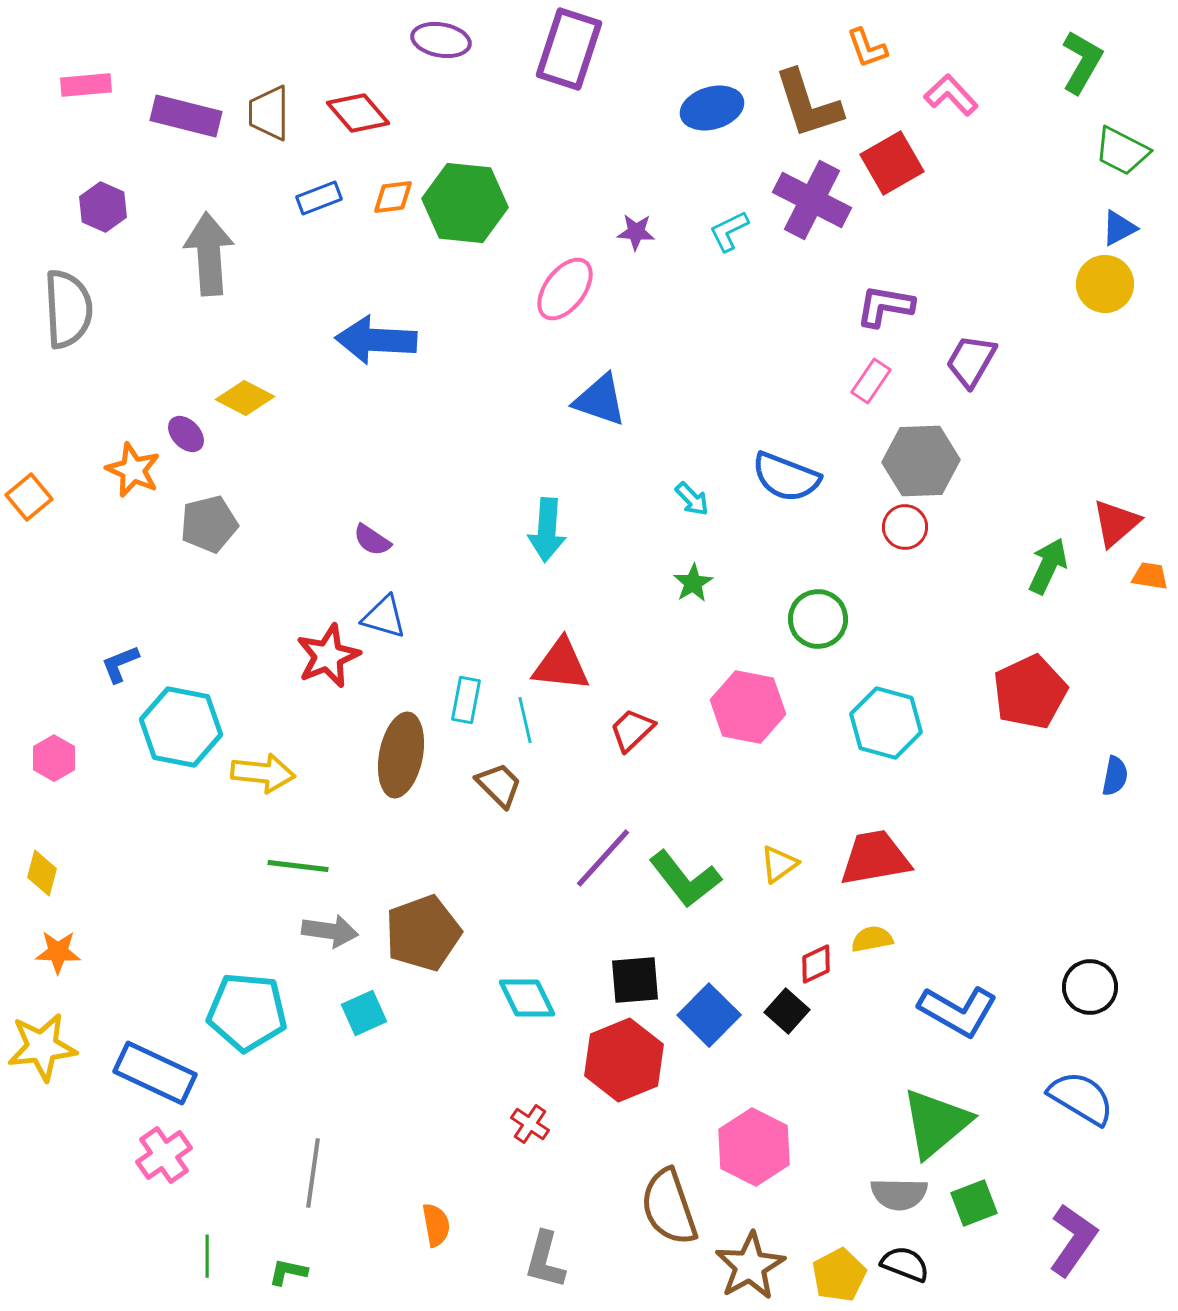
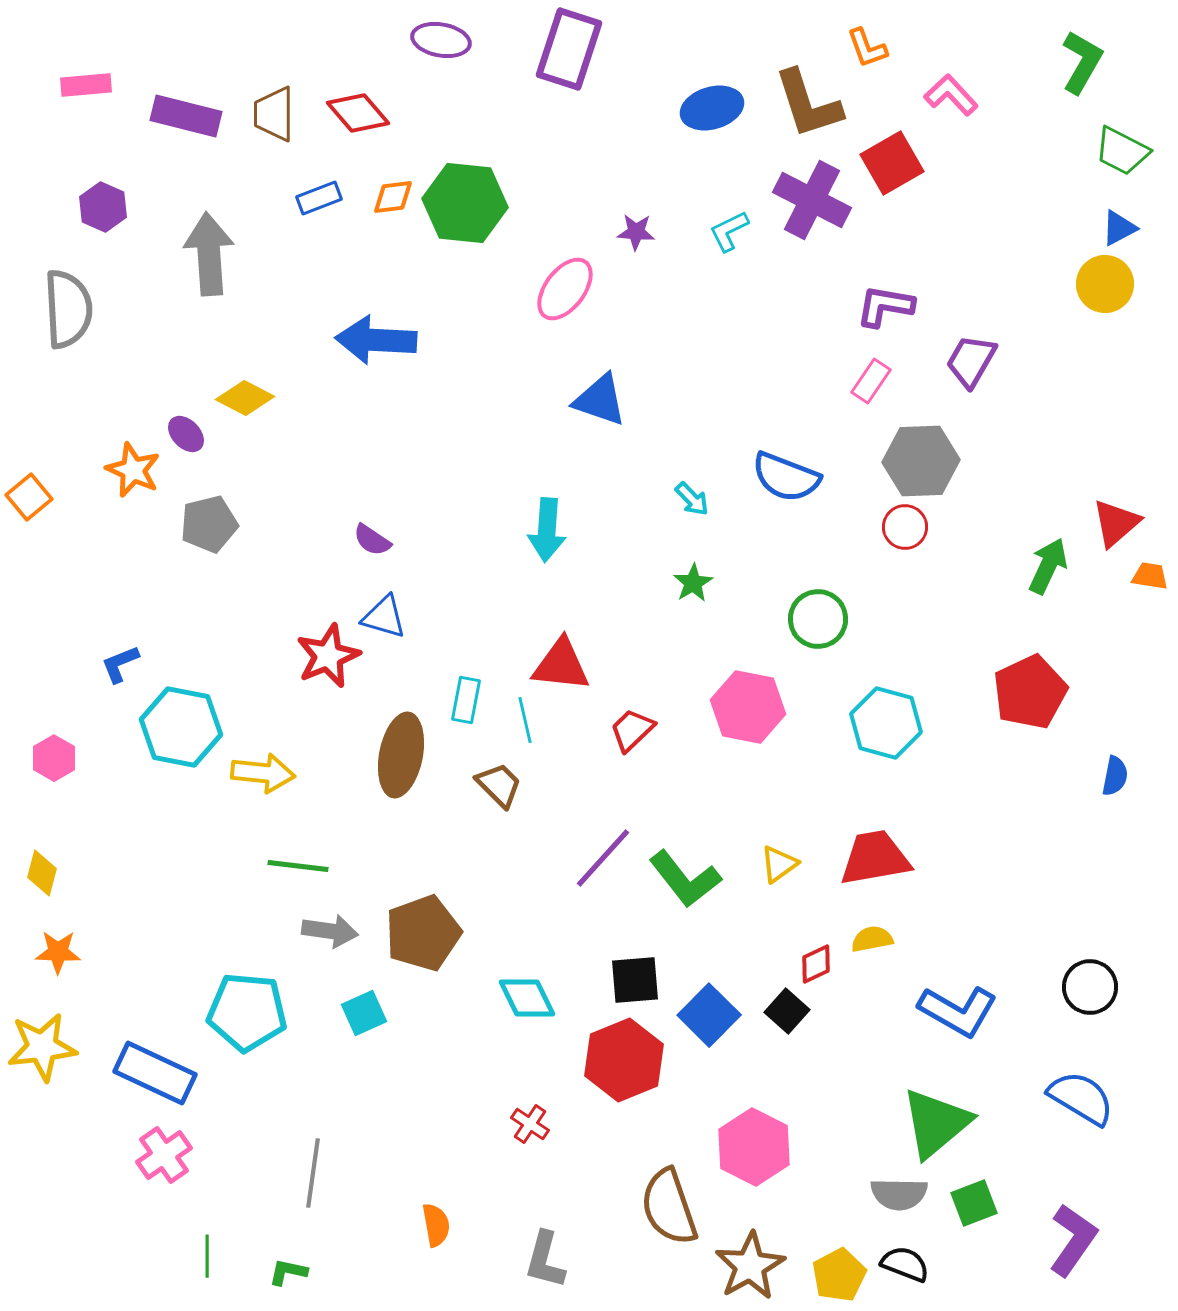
brown trapezoid at (269, 113): moved 5 px right, 1 px down
